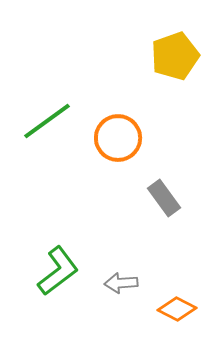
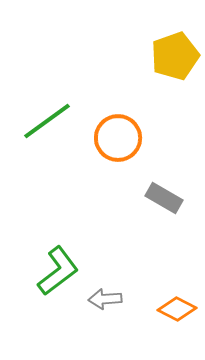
gray rectangle: rotated 24 degrees counterclockwise
gray arrow: moved 16 px left, 16 px down
